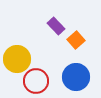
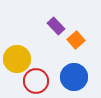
blue circle: moved 2 px left
